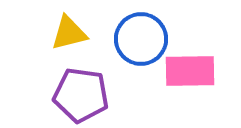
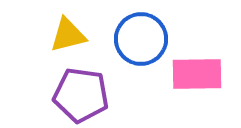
yellow triangle: moved 1 px left, 2 px down
pink rectangle: moved 7 px right, 3 px down
